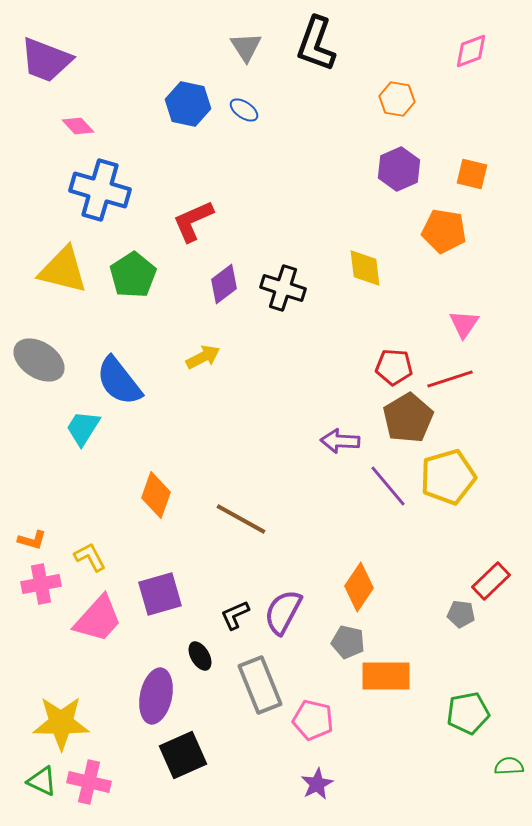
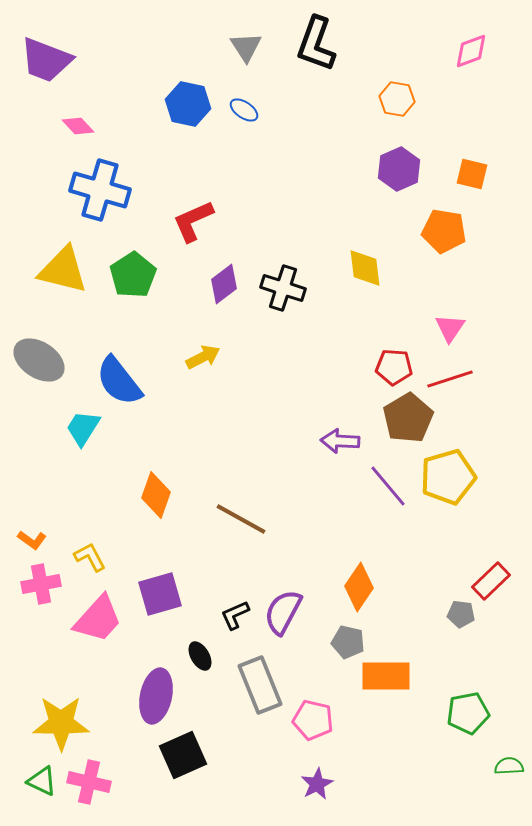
pink triangle at (464, 324): moved 14 px left, 4 px down
orange L-shape at (32, 540): rotated 20 degrees clockwise
